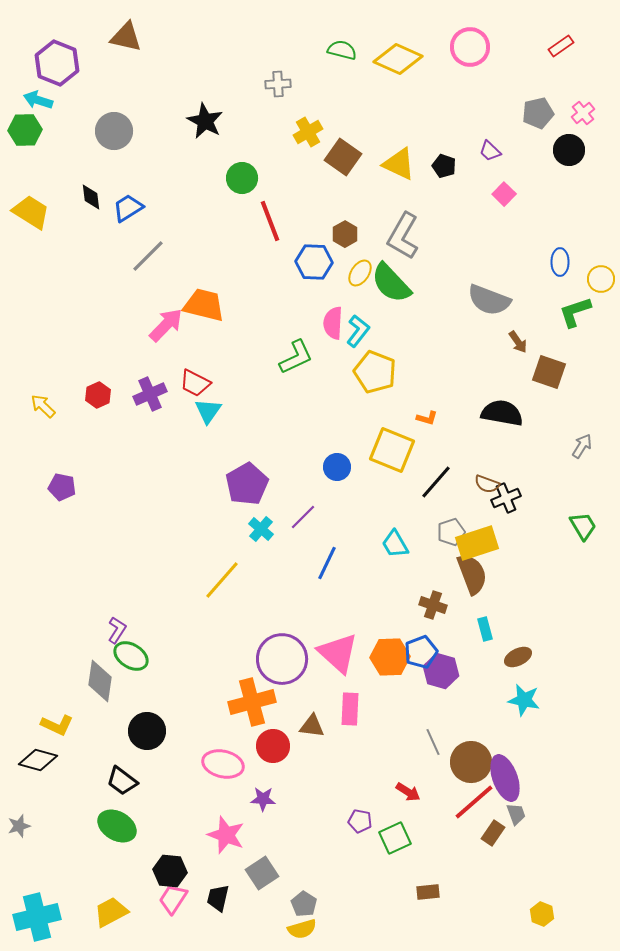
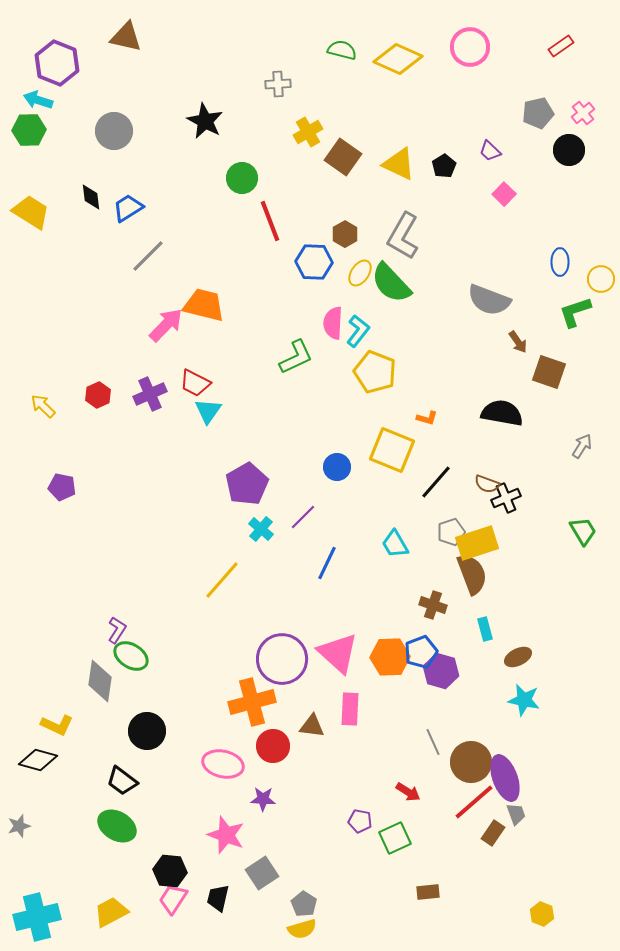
green hexagon at (25, 130): moved 4 px right
black pentagon at (444, 166): rotated 20 degrees clockwise
green trapezoid at (583, 526): moved 5 px down
